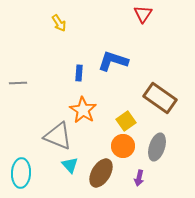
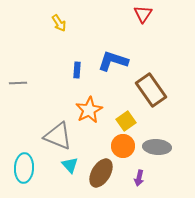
blue rectangle: moved 2 px left, 3 px up
brown rectangle: moved 9 px left, 8 px up; rotated 20 degrees clockwise
orange star: moved 6 px right; rotated 12 degrees clockwise
gray ellipse: rotated 76 degrees clockwise
cyan ellipse: moved 3 px right, 5 px up
